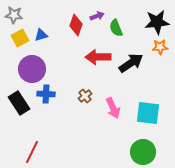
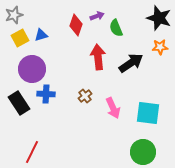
gray star: rotated 24 degrees counterclockwise
black star: moved 2 px right, 4 px up; rotated 25 degrees clockwise
red arrow: rotated 85 degrees clockwise
